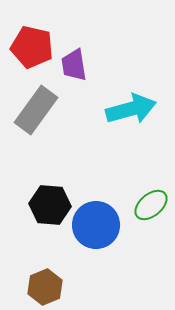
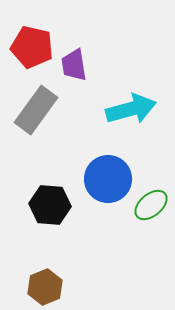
blue circle: moved 12 px right, 46 px up
